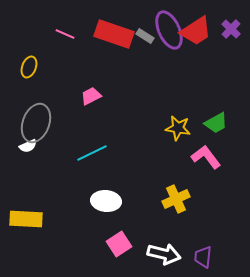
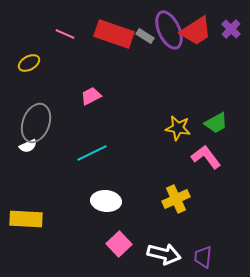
yellow ellipse: moved 4 px up; rotated 40 degrees clockwise
pink square: rotated 10 degrees counterclockwise
